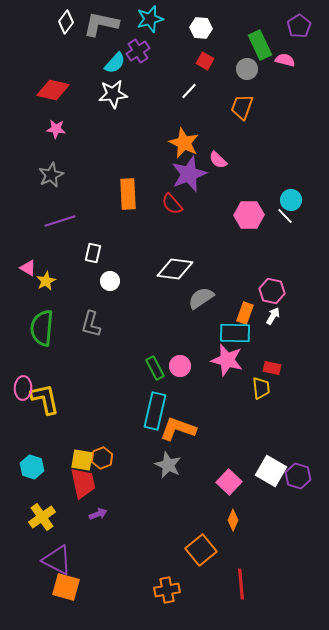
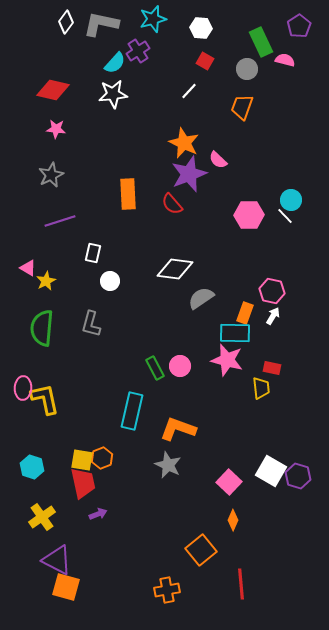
cyan star at (150, 19): moved 3 px right
green rectangle at (260, 45): moved 1 px right, 3 px up
cyan rectangle at (155, 411): moved 23 px left
